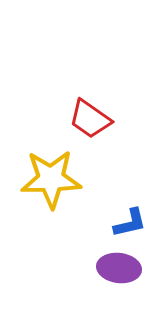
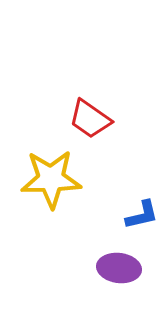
blue L-shape: moved 12 px right, 8 px up
